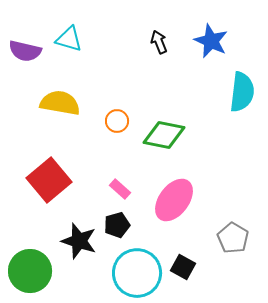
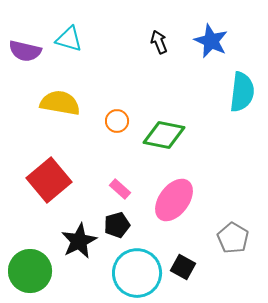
black star: rotated 27 degrees clockwise
